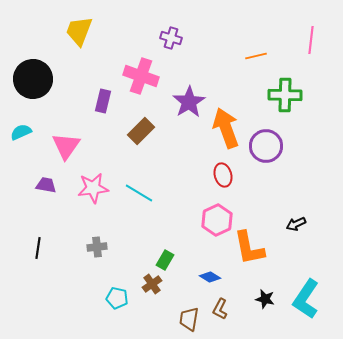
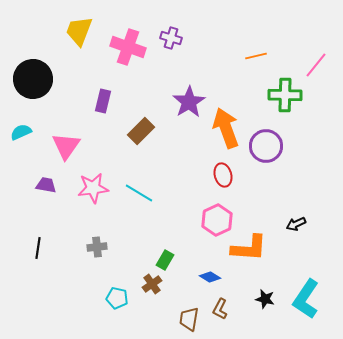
pink line: moved 5 px right, 25 px down; rotated 32 degrees clockwise
pink cross: moved 13 px left, 29 px up
orange L-shape: rotated 75 degrees counterclockwise
